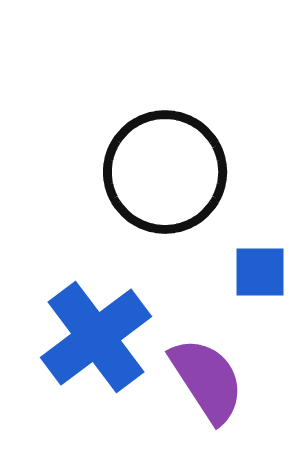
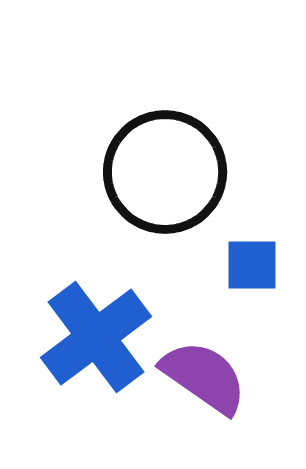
blue square: moved 8 px left, 7 px up
purple semicircle: moved 3 px left, 3 px up; rotated 22 degrees counterclockwise
